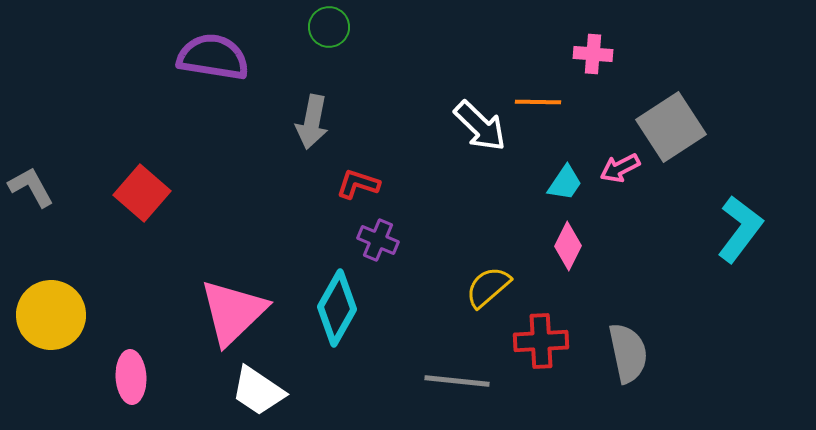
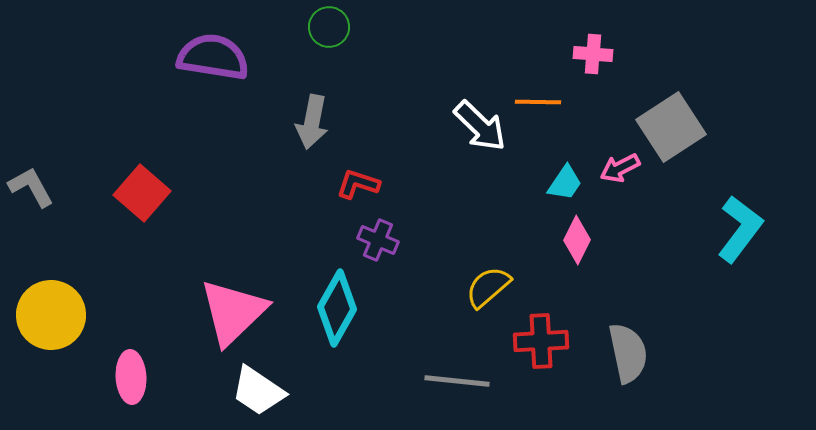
pink diamond: moved 9 px right, 6 px up
